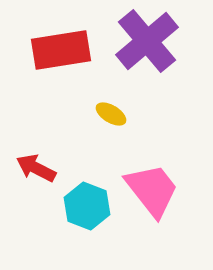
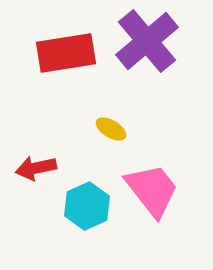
red rectangle: moved 5 px right, 3 px down
yellow ellipse: moved 15 px down
red arrow: rotated 39 degrees counterclockwise
cyan hexagon: rotated 15 degrees clockwise
